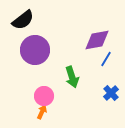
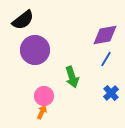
purple diamond: moved 8 px right, 5 px up
